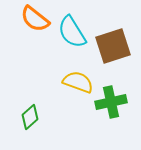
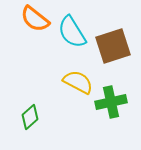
yellow semicircle: rotated 8 degrees clockwise
